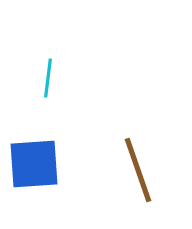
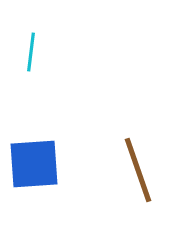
cyan line: moved 17 px left, 26 px up
